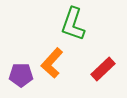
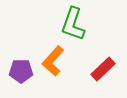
orange L-shape: moved 1 px right, 2 px up
purple pentagon: moved 4 px up
